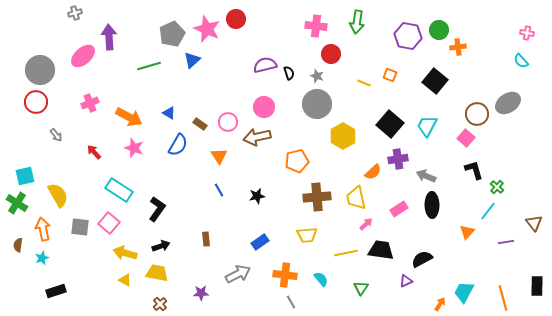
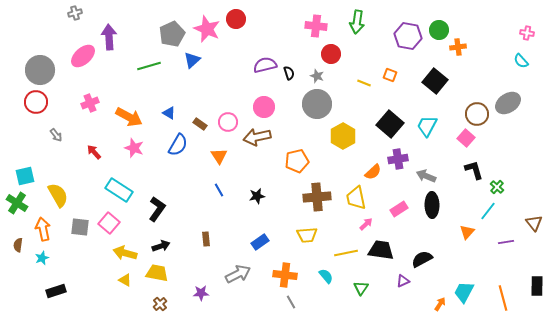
cyan semicircle at (321, 279): moved 5 px right, 3 px up
purple triangle at (406, 281): moved 3 px left
